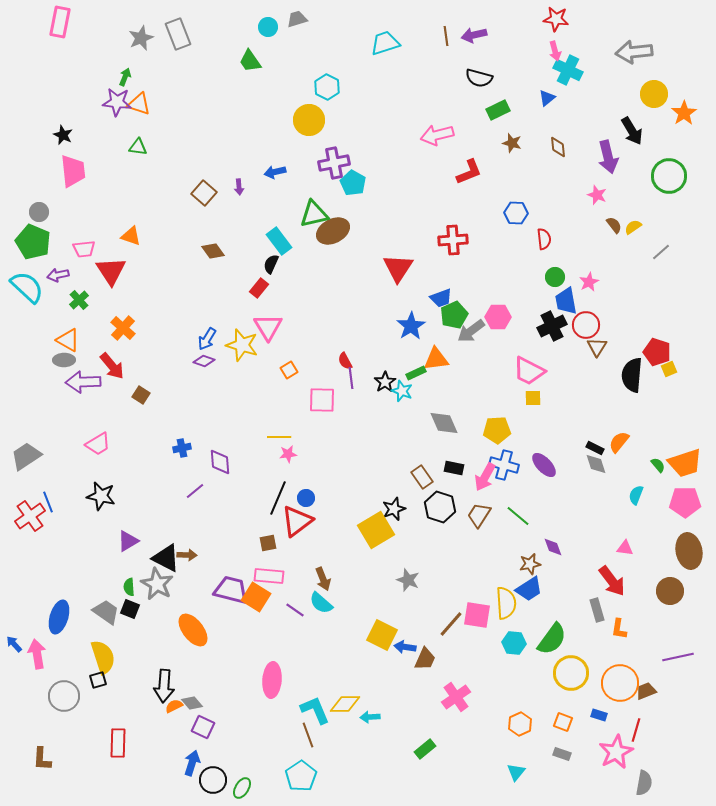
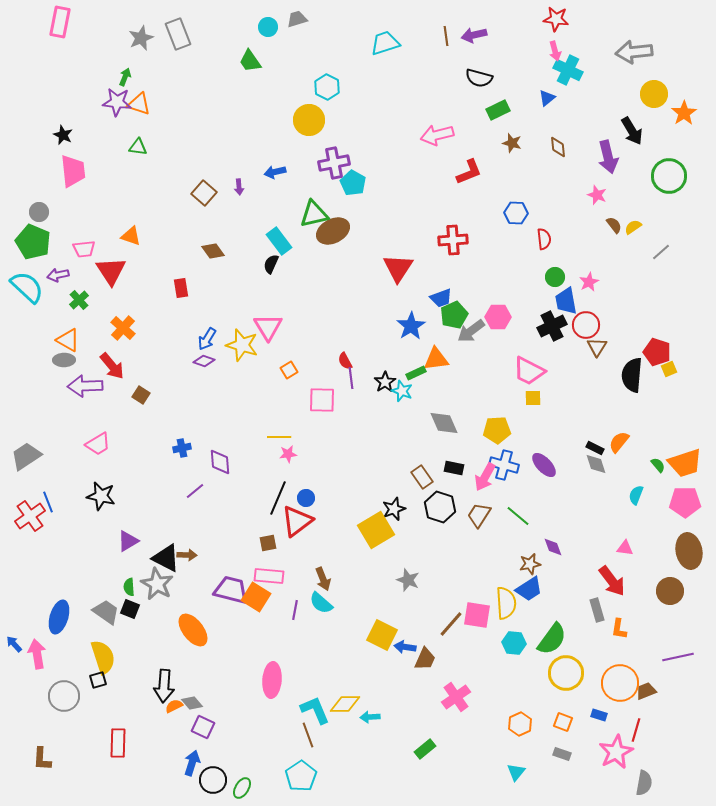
red rectangle at (259, 288): moved 78 px left; rotated 48 degrees counterclockwise
purple arrow at (83, 382): moved 2 px right, 4 px down
purple line at (295, 610): rotated 66 degrees clockwise
yellow circle at (571, 673): moved 5 px left
